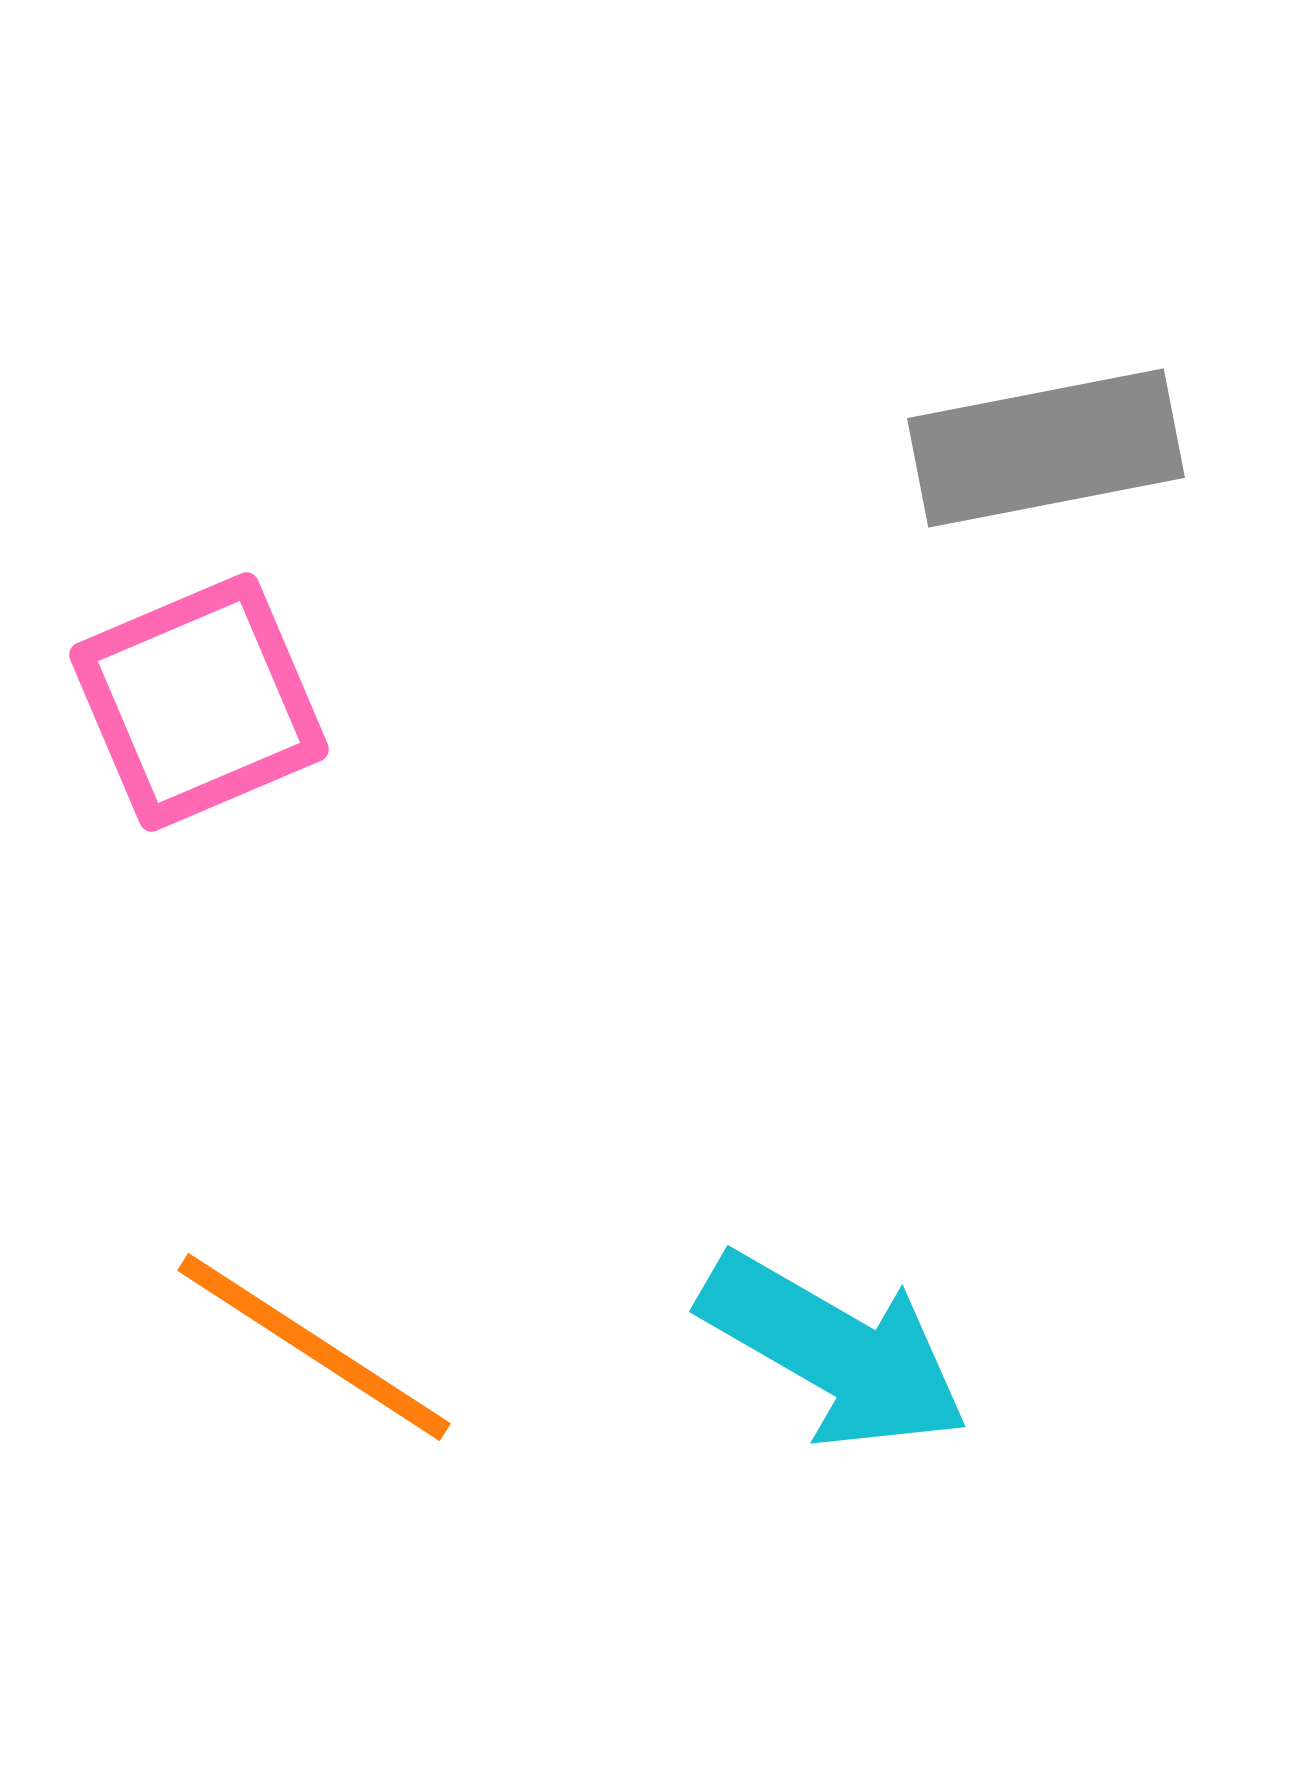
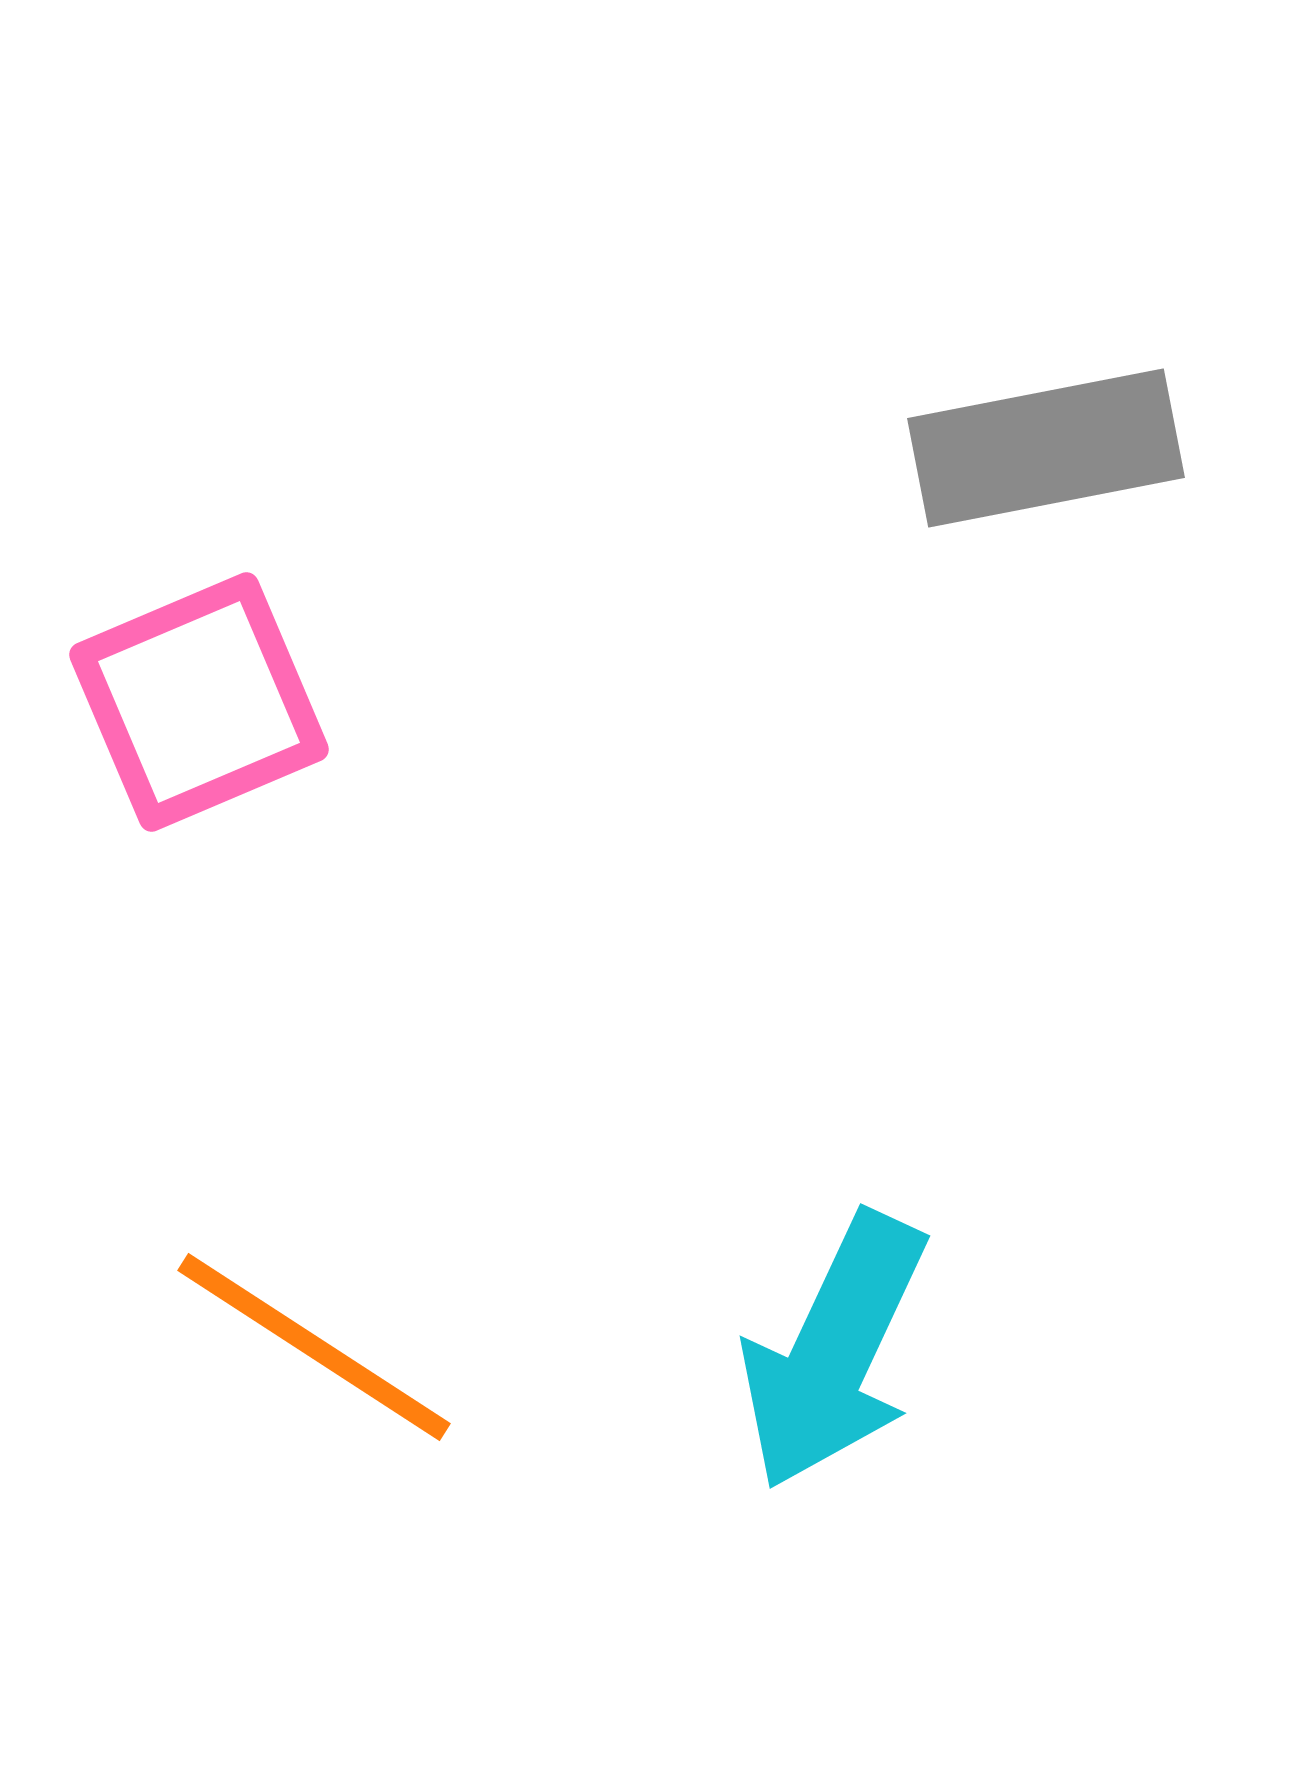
cyan arrow: rotated 85 degrees clockwise
